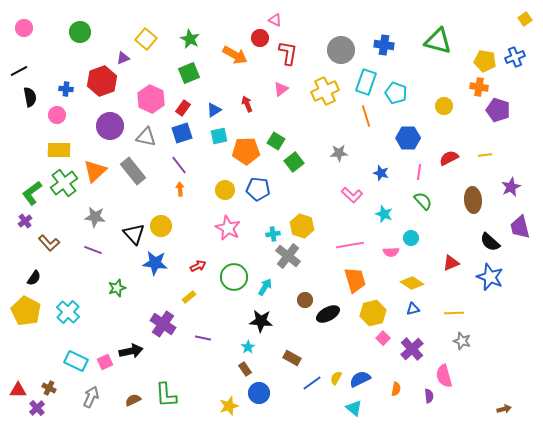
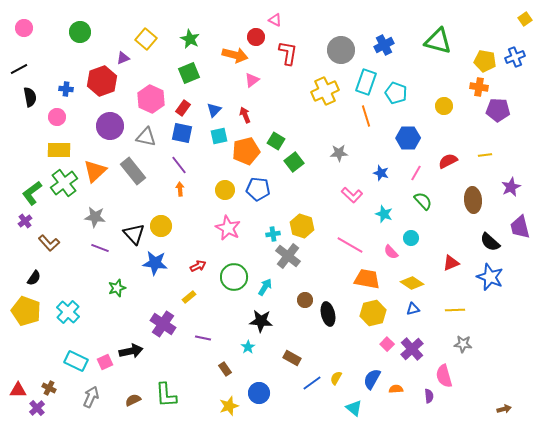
red circle at (260, 38): moved 4 px left, 1 px up
blue cross at (384, 45): rotated 36 degrees counterclockwise
orange arrow at (235, 55): rotated 15 degrees counterclockwise
black line at (19, 71): moved 2 px up
pink triangle at (281, 89): moved 29 px left, 9 px up
red arrow at (247, 104): moved 2 px left, 11 px down
blue triangle at (214, 110): rotated 14 degrees counterclockwise
purple pentagon at (498, 110): rotated 15 degrees counterclockwise
pink circle at (57, 115): moved 2 px down
blue square at (182, 133): rotated 30 degrees clockwise
orange pentagon at (246, 151): rotated 12 degrees counterclockwise
red semicircle at (449, 158): moved 1 px left, 3 px down
pink line at (419, 172): moved 3 px left, 1 px down; rotated 21 degrees clockwise
pink line at (350, 245): rotated 40 degrees clockwise
purple line at (93, 250): moved 7 px right, 2 px up
pink semicircle at (391, 252): rotated 49 degrees clockwise
orange trapezoid at (355, 280): moved 12 px right, 1 px up; rotated 64 degrees counterclockwise
yellow pentagon at (26, 311): rotated 8 degrees counterclockwise
yellow line at (454, 313): moved 1 px right, 3 px up
black ellipse at (328, 314): rotated 75 degrees counterclockwise
pink square at (383, 338): moved 4 px right, 6 px down
gray star at (462, 341): moved 1 px right, 3 px down; rotated 12 degrees counterclockwise
brown rectangle at (245, 369): moved 20 px left
blue semicircle at (360, 379): moved 12 px right; rotated 35 degrees counterclockwise
orange semicircle at (396, 389): rotated 104 degrees counterclockwise
